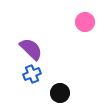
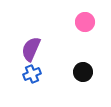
purple semicircle: rotated 110 degrees counterclockwise
black circle: moved 23 px right, 21 px up
